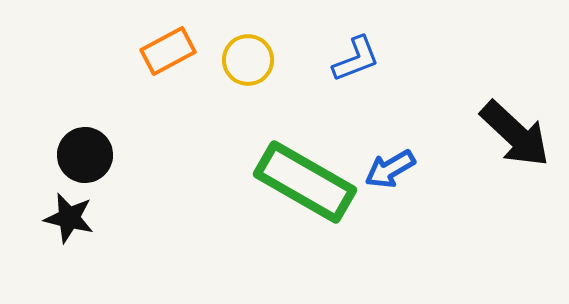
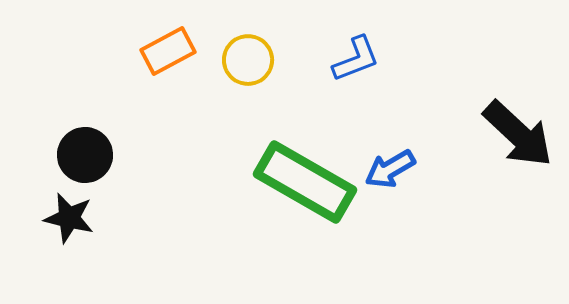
black arrow: moved 3 px right
